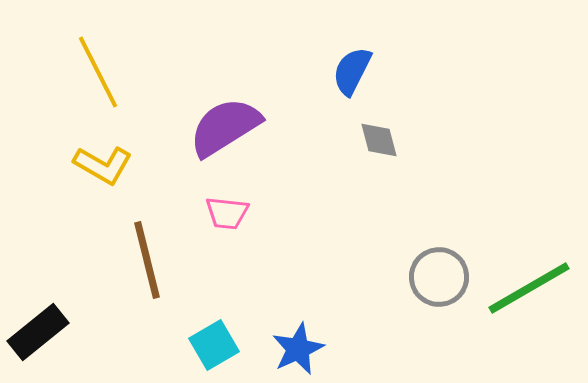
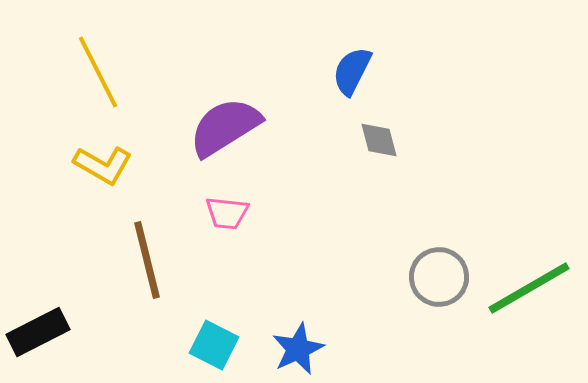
black rectangle: rotated 12 degrees clockwise
cyan square: rotated 33 degrees counterclockwise
